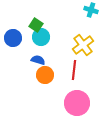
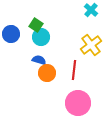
cyan cross: rotated 24 degrees clockwise
blue circle: moved 2 px left, 4 px up
yellow cross: moved 8 px right
blue semicircle: moved 1 px right
orange circle: moved 2 px right, 2 px up
pink circle: moved 1 px right
